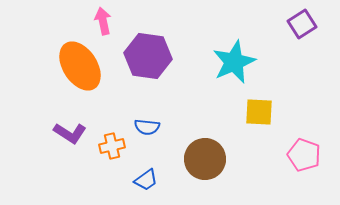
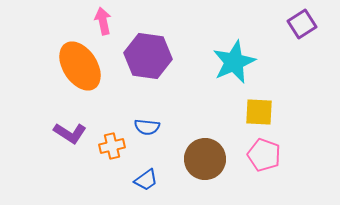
pink pentagon: moved 40 px left
